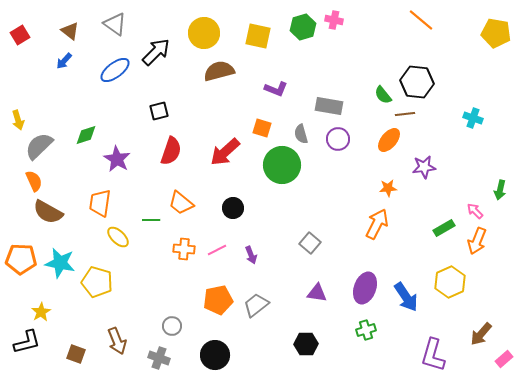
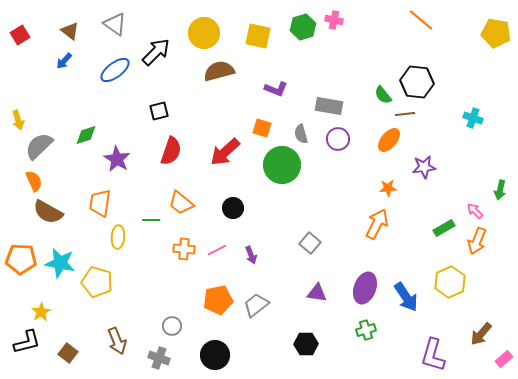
yellow ellipse at (118, 237): rotated 50 degrees clockwise
brown square at (76, 354): moved 8 px left, 1 px up; rotated 18 degrees clockwise
